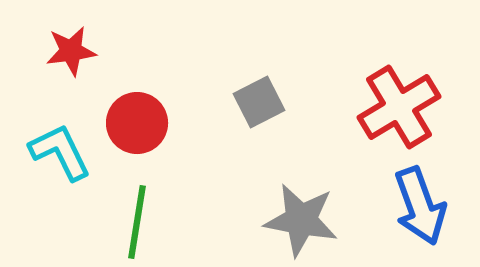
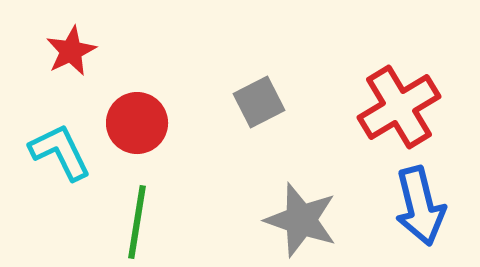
red star: rotated 18 degrees counterclockwise
blue arrow: rotated 6 degrees clockwise
gray star: rotated 8 degrees clockwise
